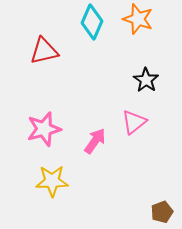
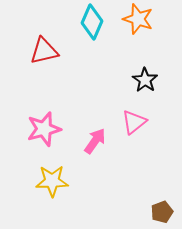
black star: moved 1 px left
